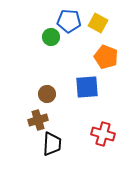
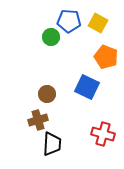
blue square: rotated 30 degrees clockwise
